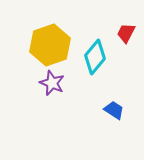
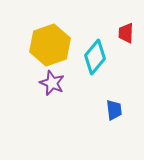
red trapezoid: rotated 25 degrees counterclockwise
blue trapezoid: rotated 50 degrees clockwise
